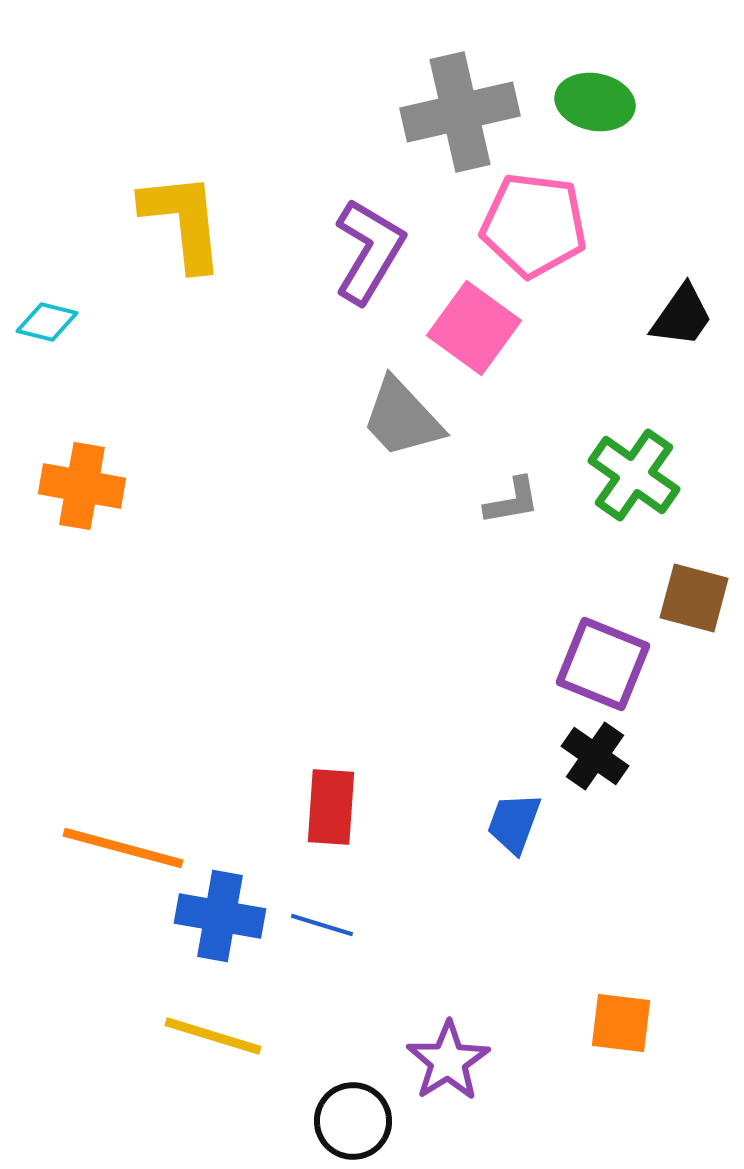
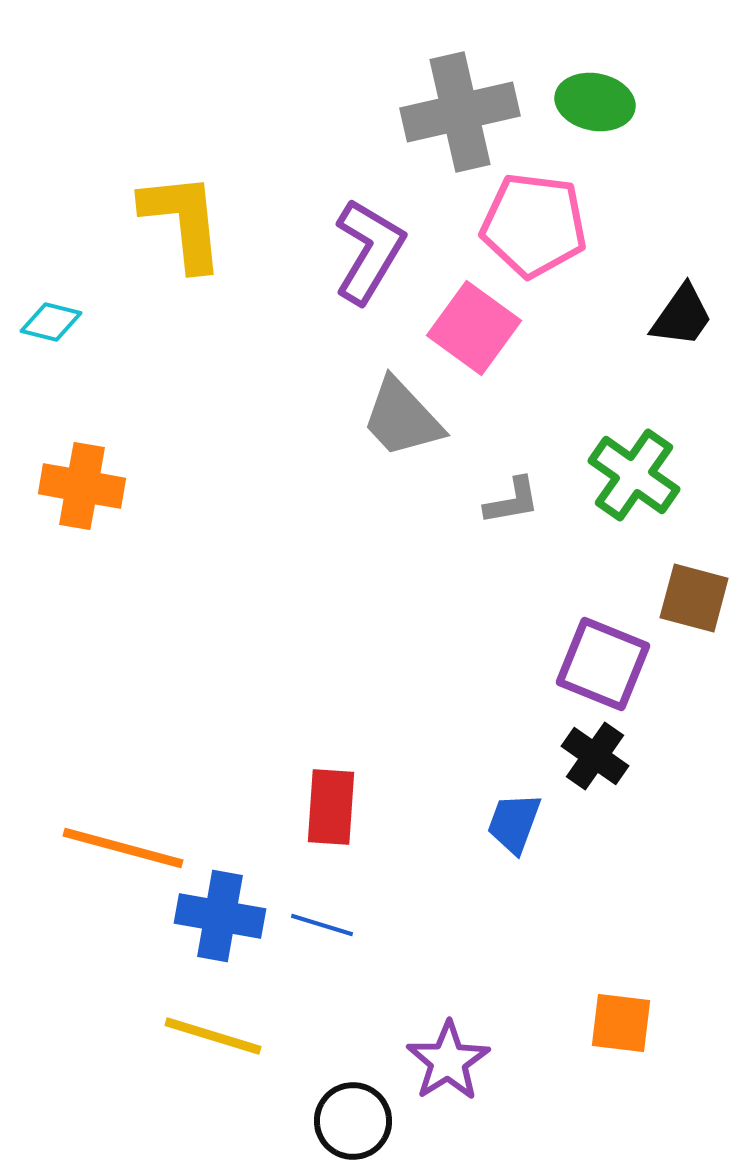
cyan diamond: moved 4 px right
